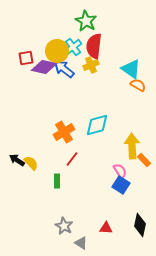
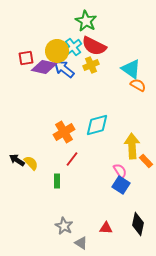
red semicircle: rotated 70 degrees counterclockwise
orange rectangle: moved 2 px right, 1 px down
black diamond: moved 2 px left, 1 px up
